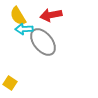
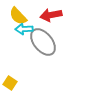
yellow semicircle: rotated 12 degrees counterclockwise
